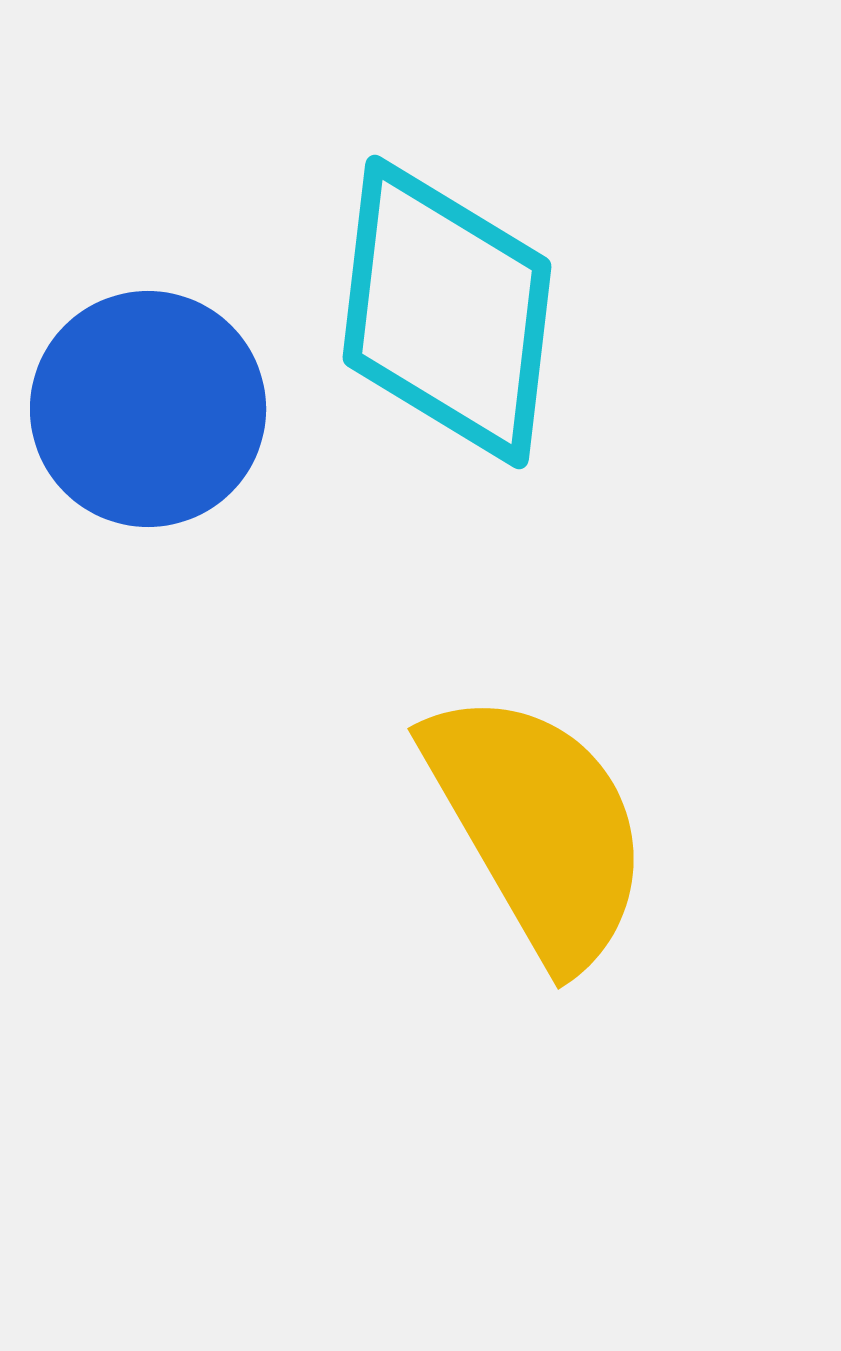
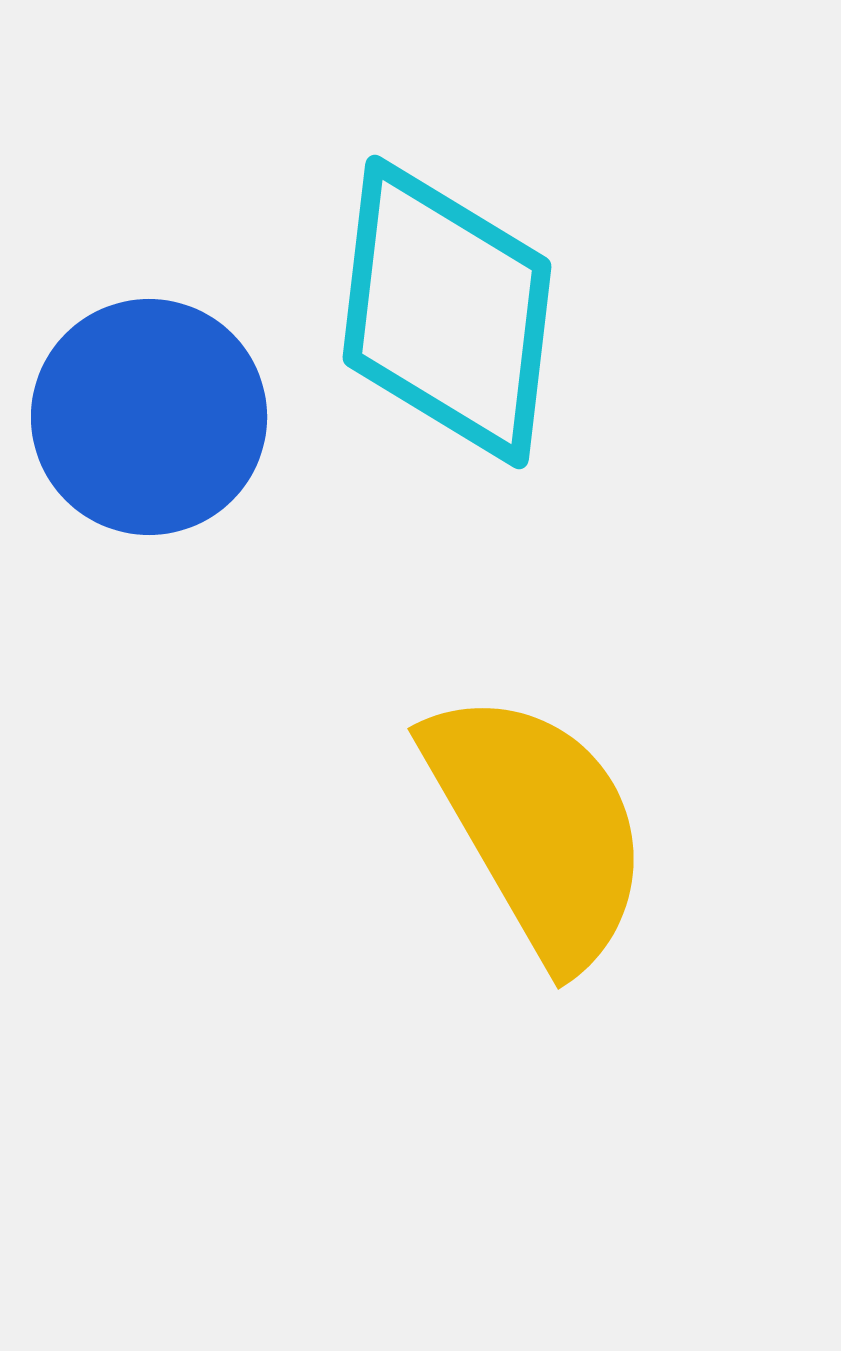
blue circle: moved 1 px right, 8 px down
